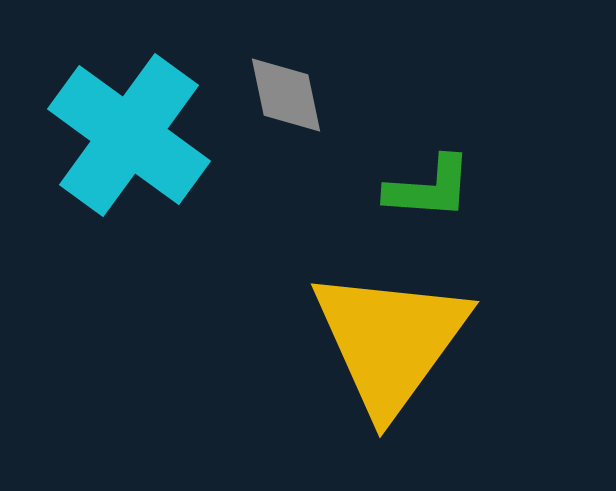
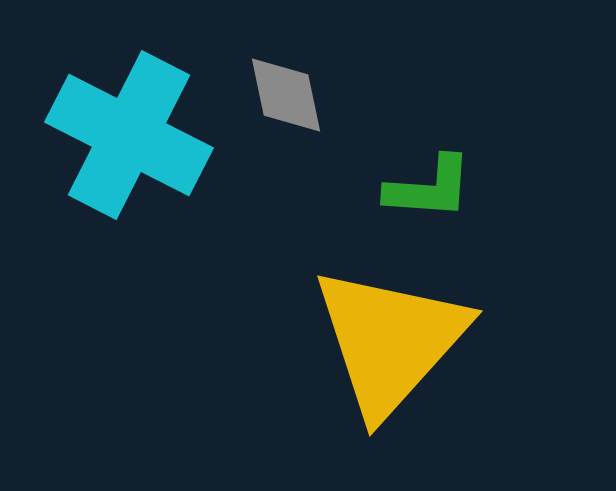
cyan cross: rotated 9 degrees counterclockwise
yellow triangle: rotated 6 degrees clockwise
